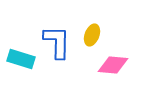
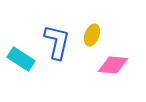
blue L-shape: rotated 12 degrees clockwise
cyan rectangle: rotated 16 degrees clockwise
